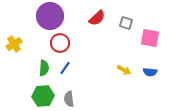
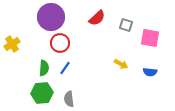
purple circle: moved 1 px right, 1 px down
gray square: moved 2 px down
yellow cross: moved 2 px left
yellow arrow: moved 3 px left, 6 px up
green hexagon: moved 1 px left, 3 px up
